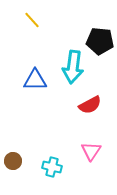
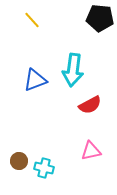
black pentagon: moved 23 px up
cyan arrow: moved 3 px down
blue triangle: rotated 20 degrees counterclockwise
pink triangle: rotated 45 degrees clockwise
brown circle: moved 6 px right
cyan cross: moved 8 px left, 1 px down
